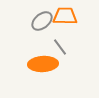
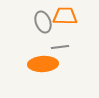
gray ellipse: moved 1 px right, 1 px down; rotated 70 degrees counterclockwise
gray line: rotated 60 degrees counterclockwise
